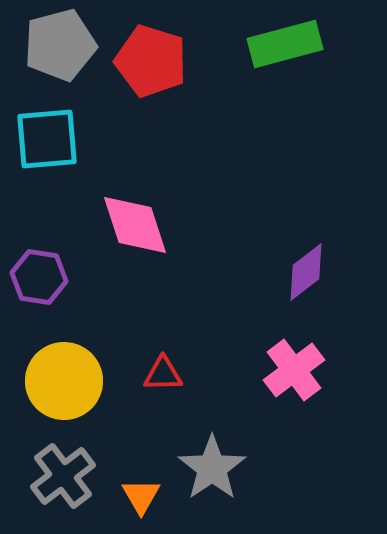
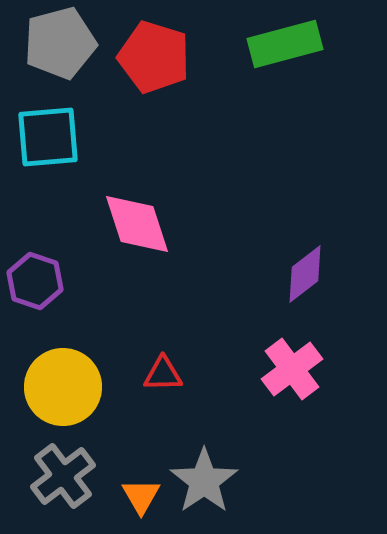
gray pentagon: moved 2 px up
red pentagon: moved 3 px right, 4 px up
cyan square: moved 1 px right, 2 px up
pink diamond: moved 2 px right, 1 px up
purple diamond: moved 1 px left, 2 px down
purple hexagon: moved 4 px left, 4 px down; rotated 10 degrees clockwise
pink cross: moved 2 px left, 1 px up
yellow circle: moved 1 px left, 6 px down
gray star: moved 8 px left, 13 px down
